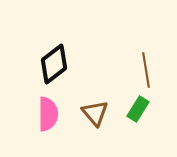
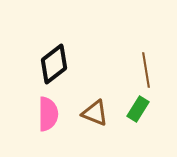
brown triangle: rotated 28 degrees counterclockwise
